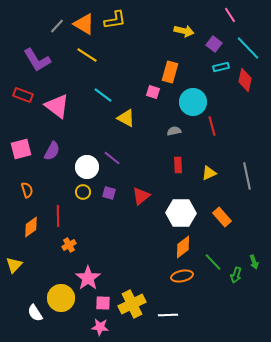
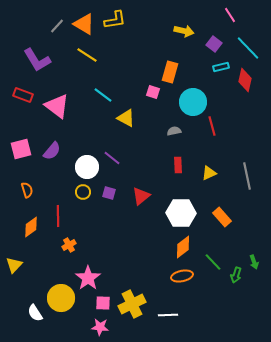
purple semicircle at (52, 151): rotated 12 degrees clockwise
